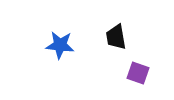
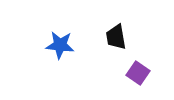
purple square: rotated 15 degrees clockwise
